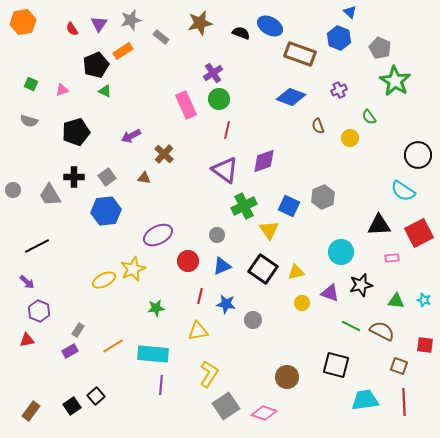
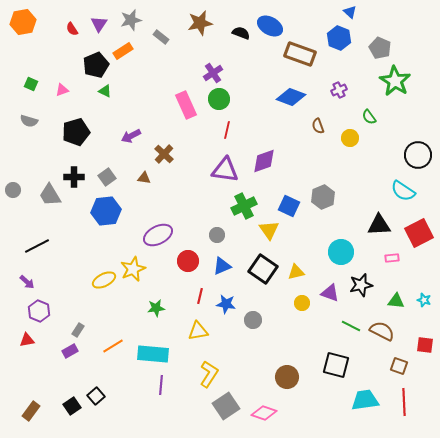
purple triangle at (225, 170): rotated 28 degrees counterclockwise
